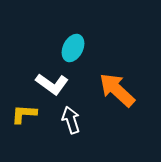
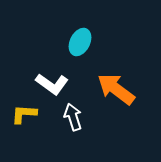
cyan ellipse: moved 7 px right, 6 px up
orange arrow: moved 1 px left, 1 px up; rotated 6 degrees counterclockwise
white arrow: moved 2 px right, 3 px up
